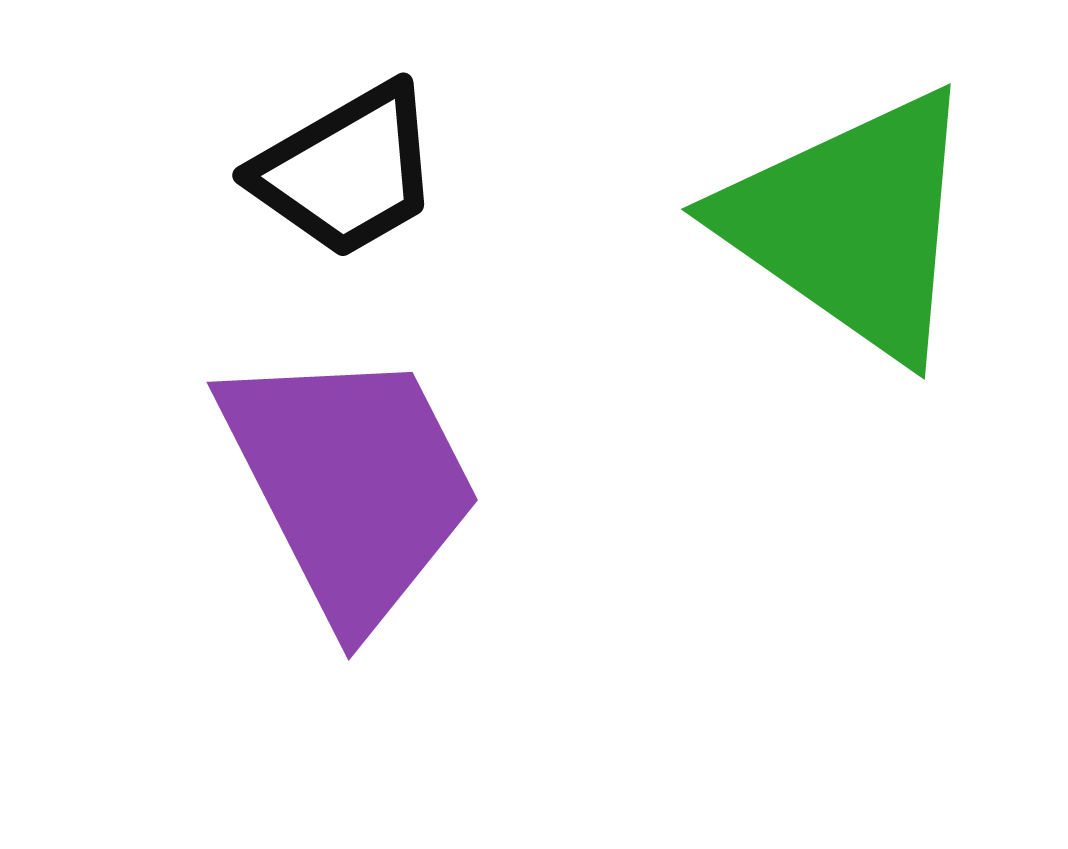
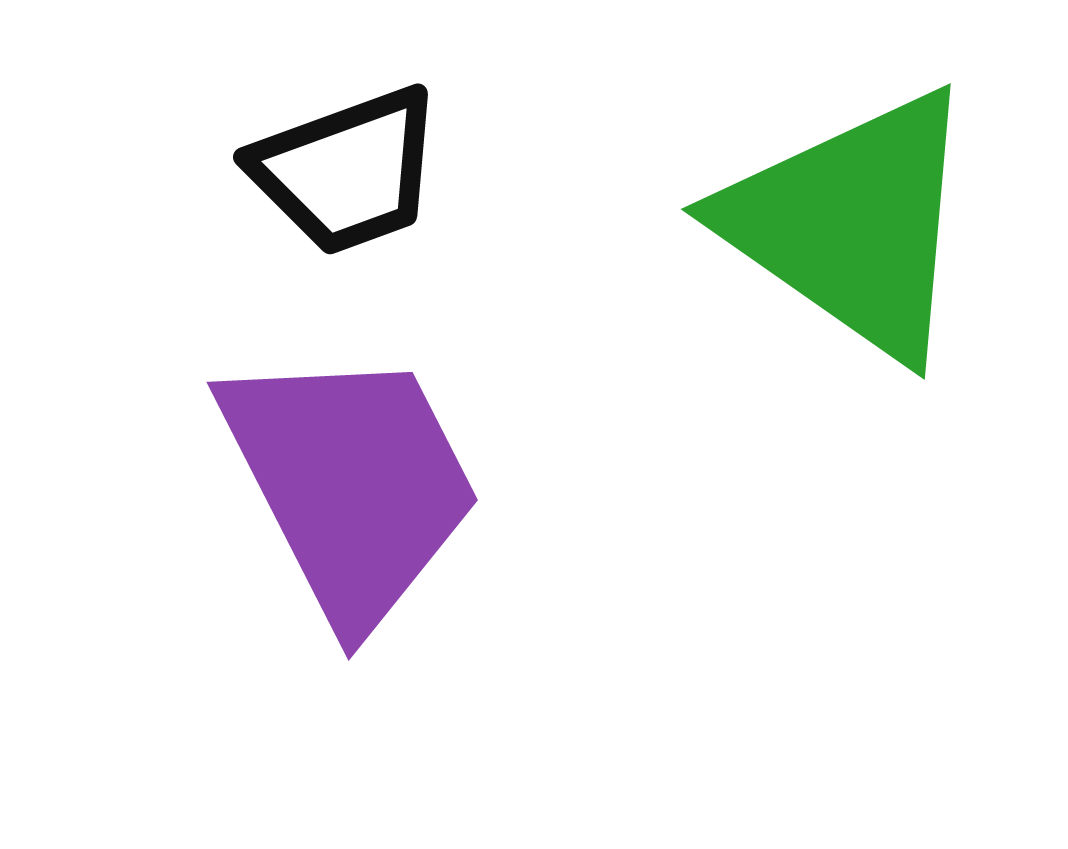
black trapezoid: rotated 10 degrees clockwise
